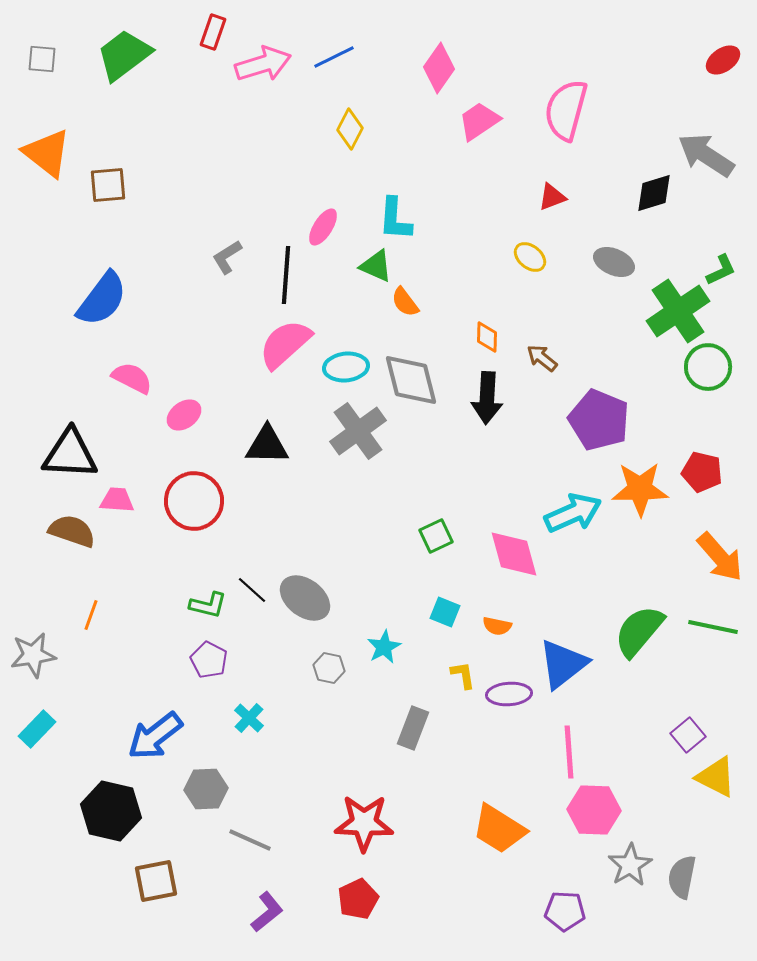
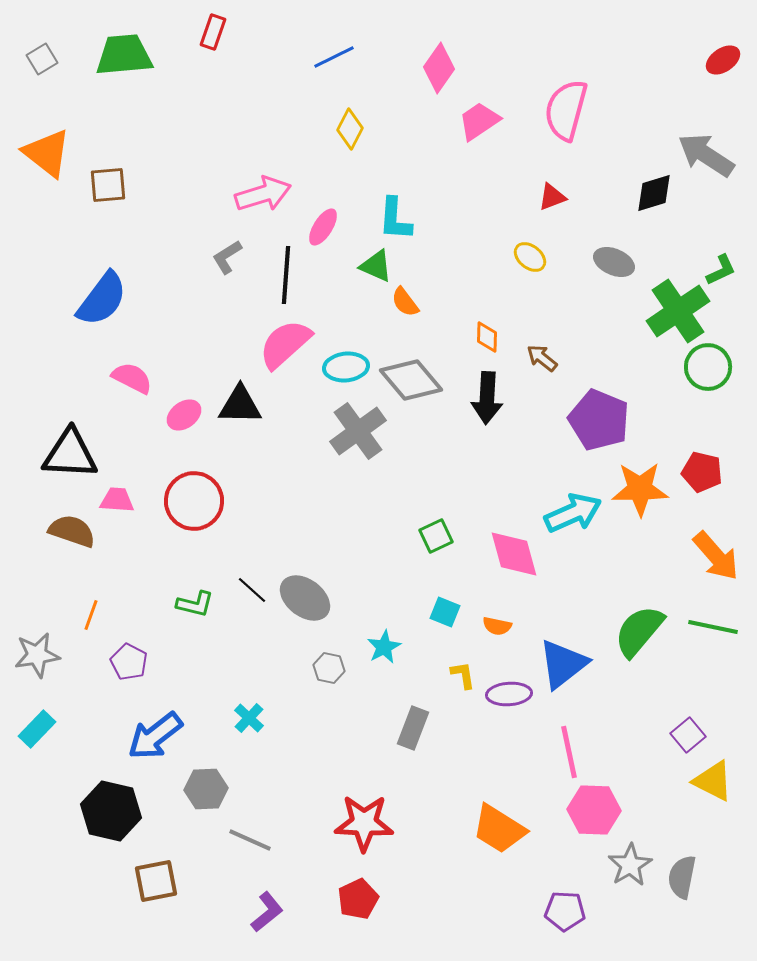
green trapezoid at (124, 55): rotated 32 degrees clockwise
gray square at (42, 59): rotated 36 degrees counterclockwise
pink arrow at (263, 64): moved 130 px down
gray diamond at (411, 380): rotated 26 degrees counterclockwise
black triangle at (267, 445): moved 27 px left, 40 px up
orange arrow at (720, 557): moved 4 px left, 1 px up
green L-shape at (208, 605): moved 13 px left, 1 px up
gray star at (33, 655): moved 4 px right
purple pentagon at (209, 660): moved 80 px left, 2 px down
pink line at (569, 752): rotated 8 degrees counterclockwise
yellow triangle at (716, 777): moved 3 px left, 4 px down
